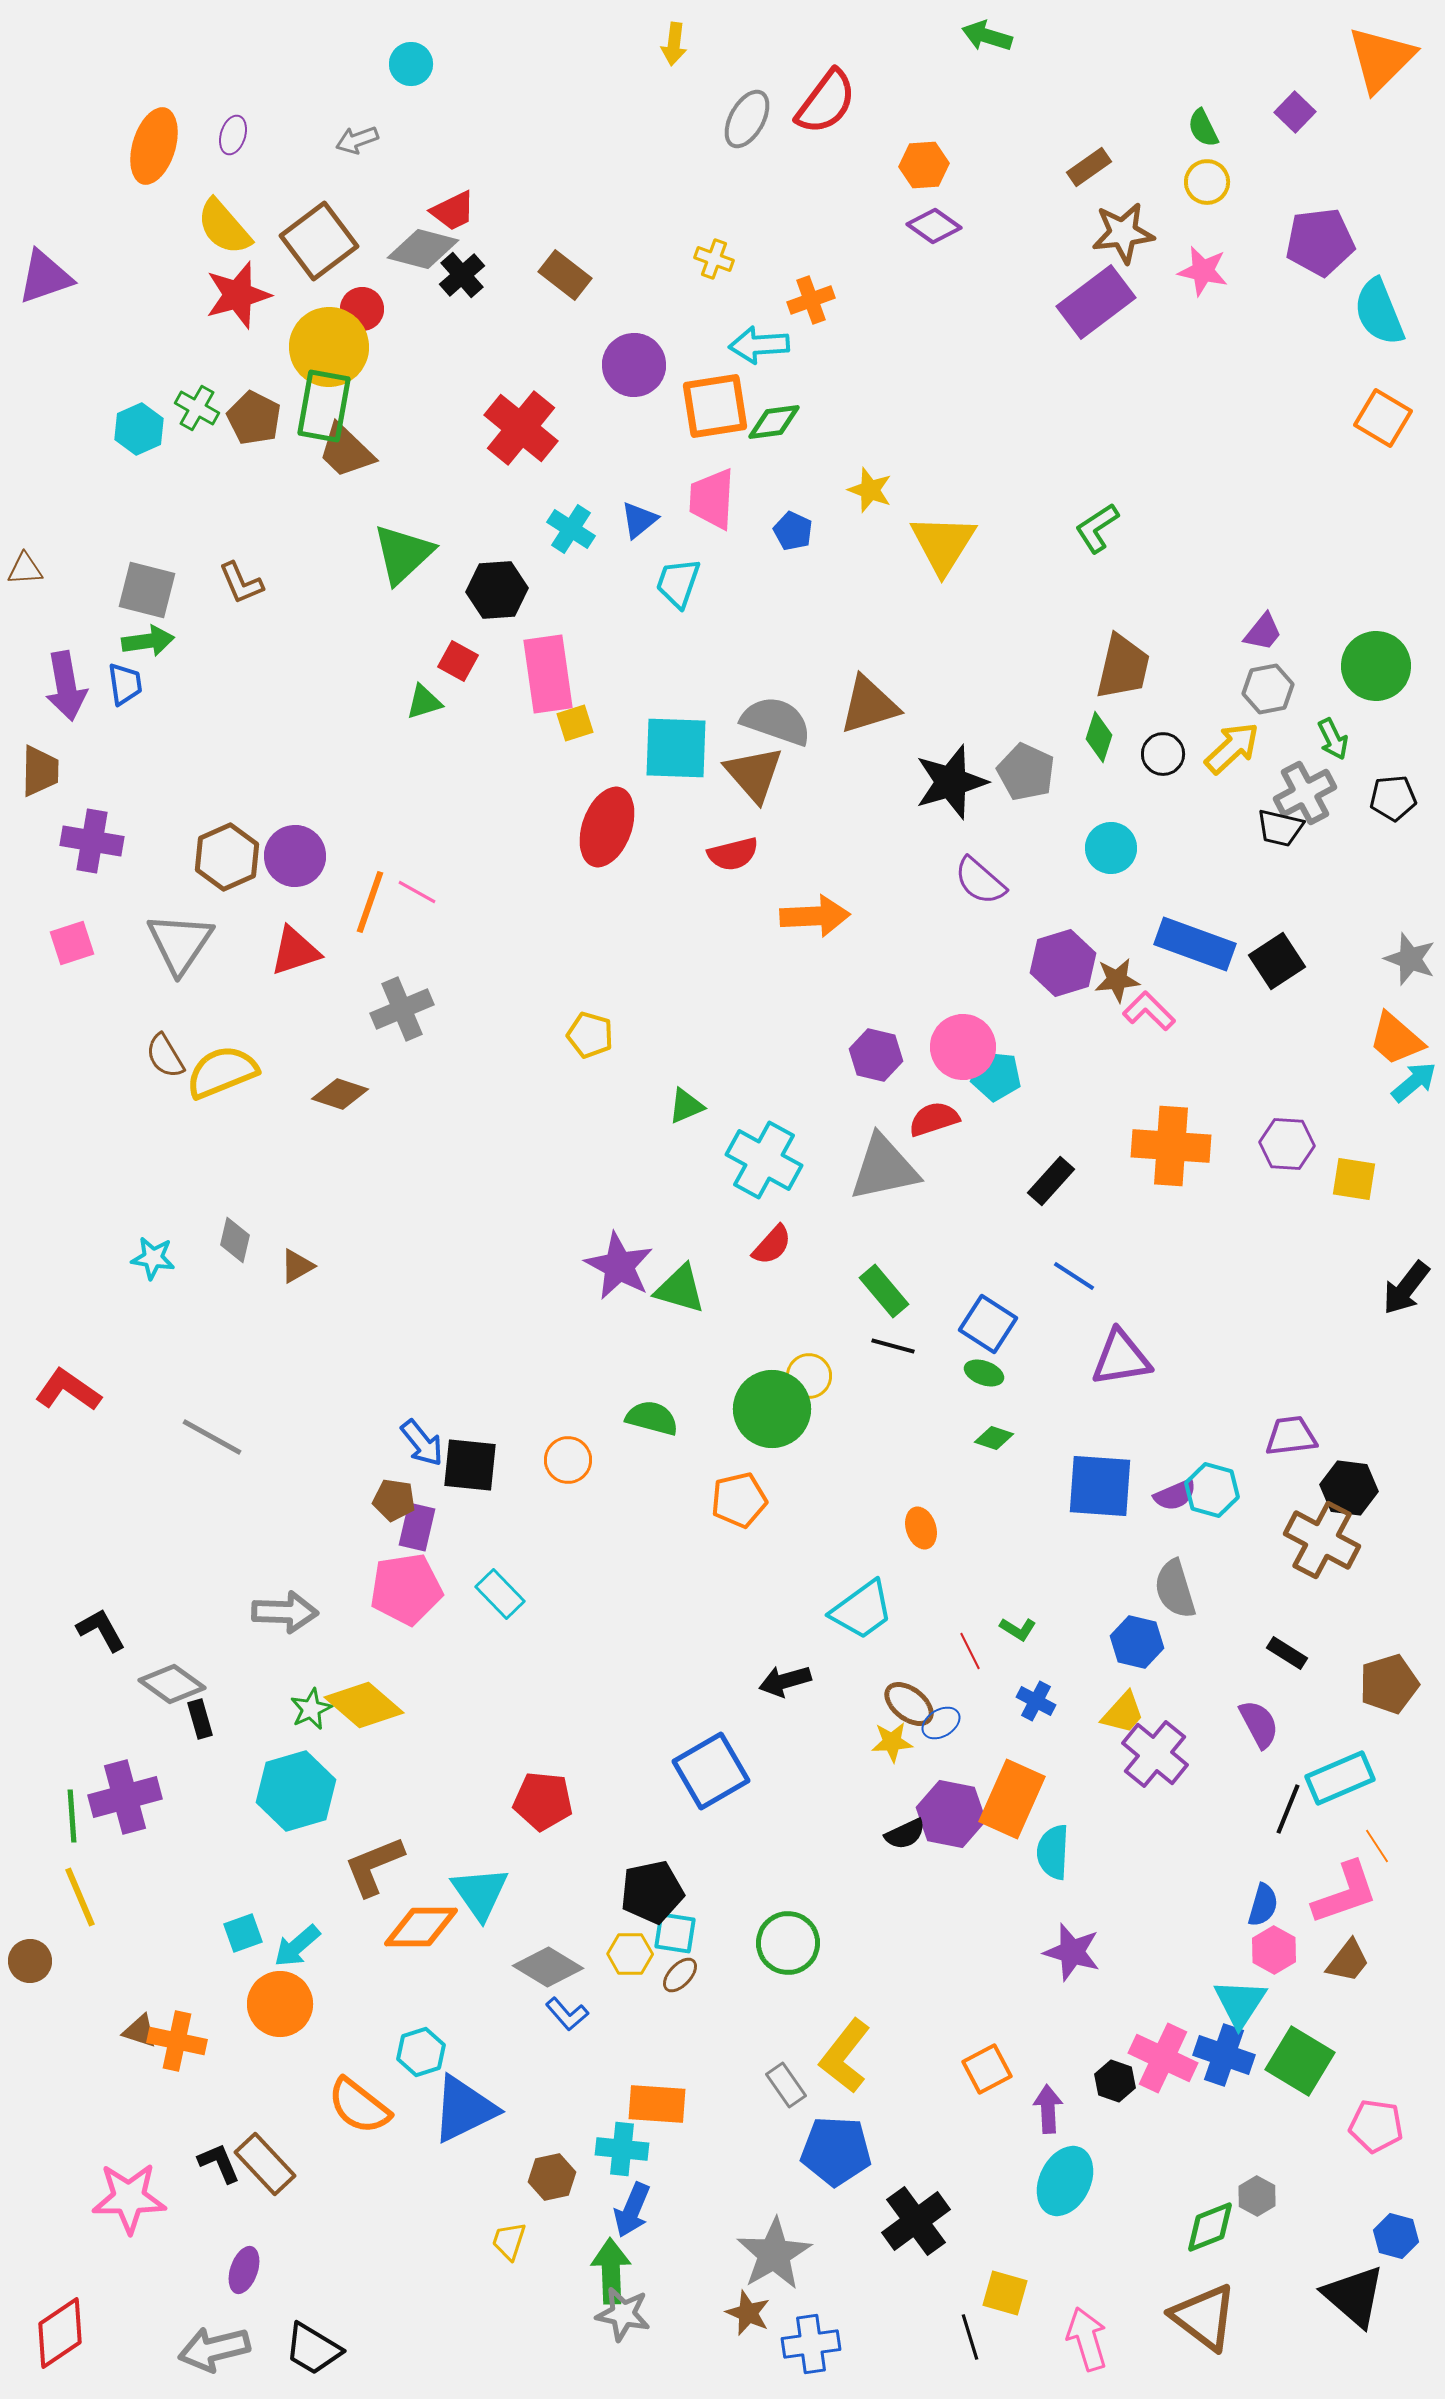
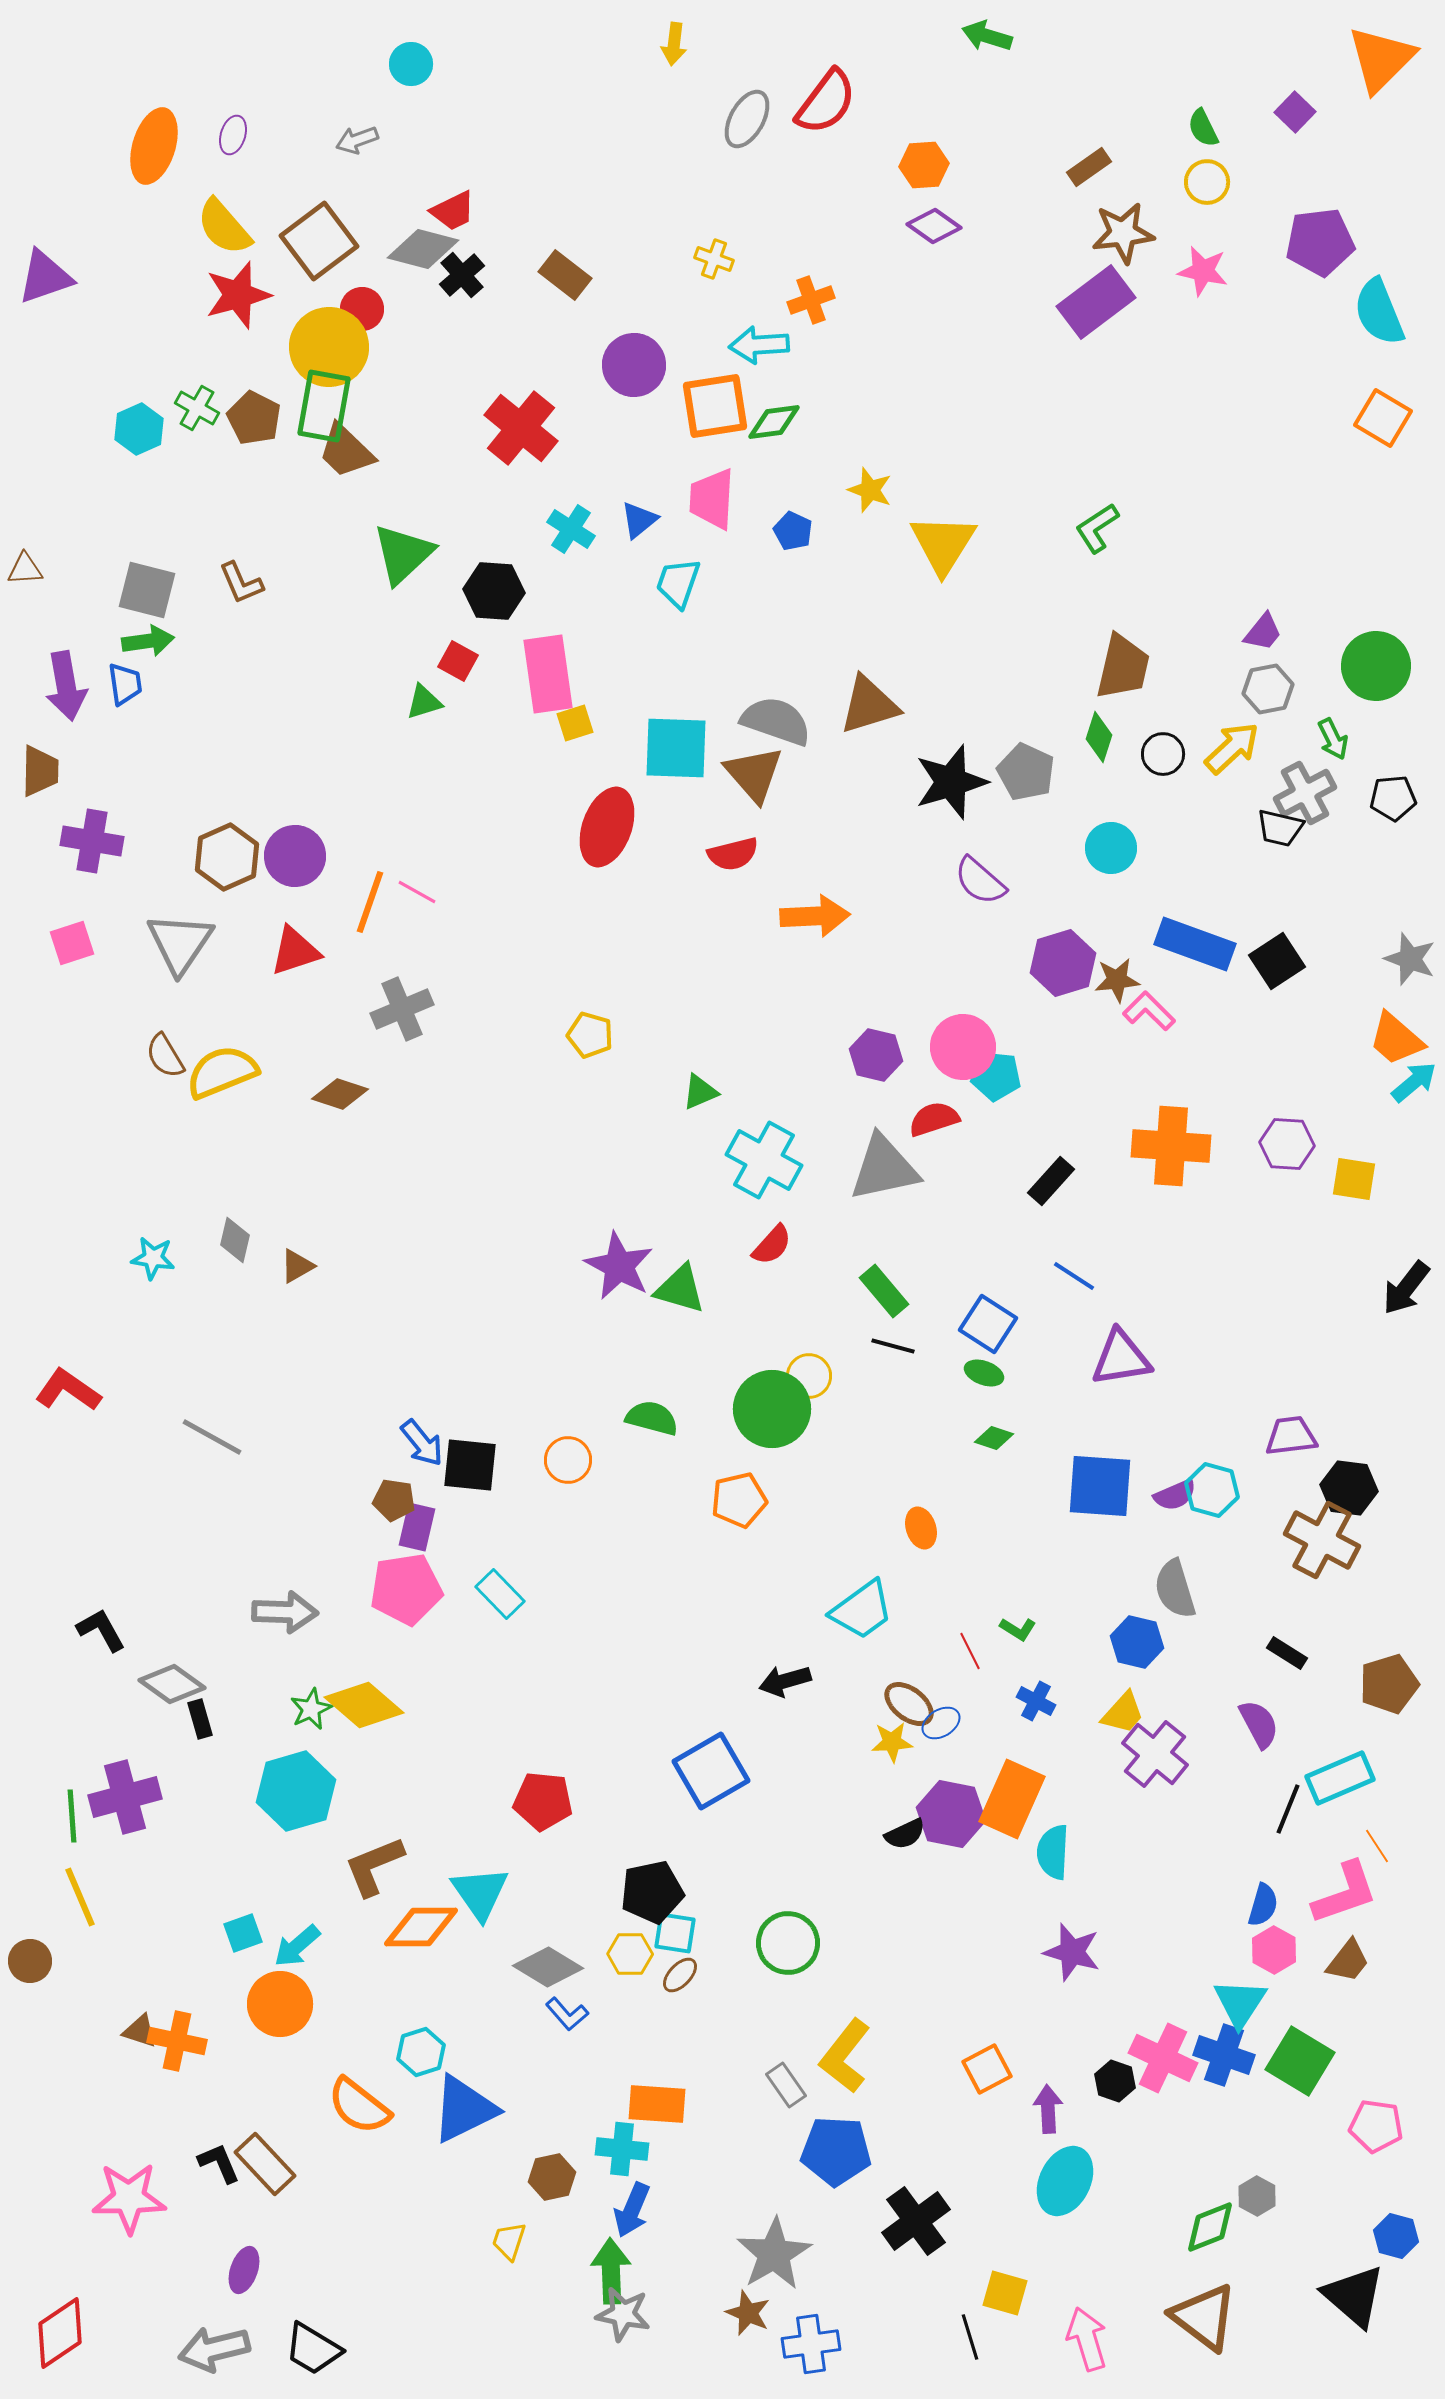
black hexagon at (497, 590): moved 3 px left, 1 px down; rotated 8 degrees clockwise
green triangle at (686, 1106): moved 14 px right, 14 px up
